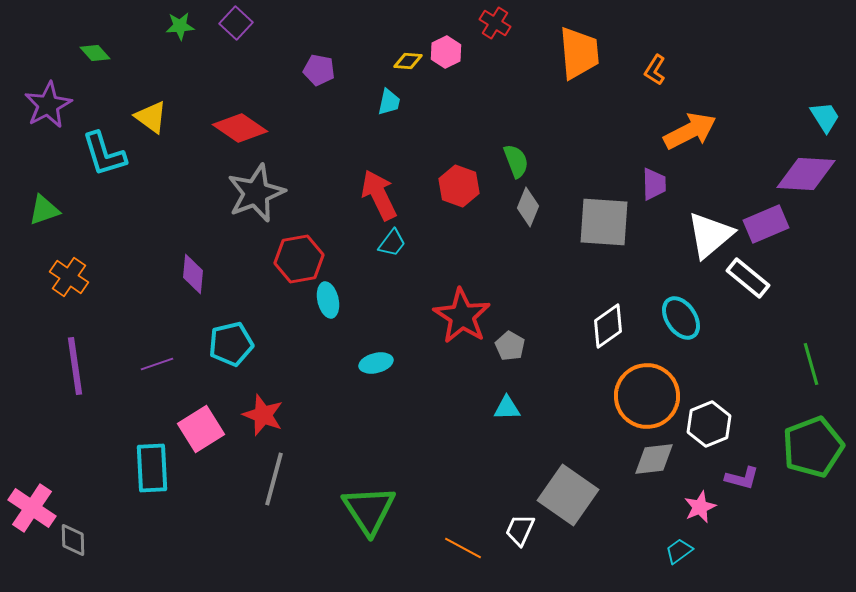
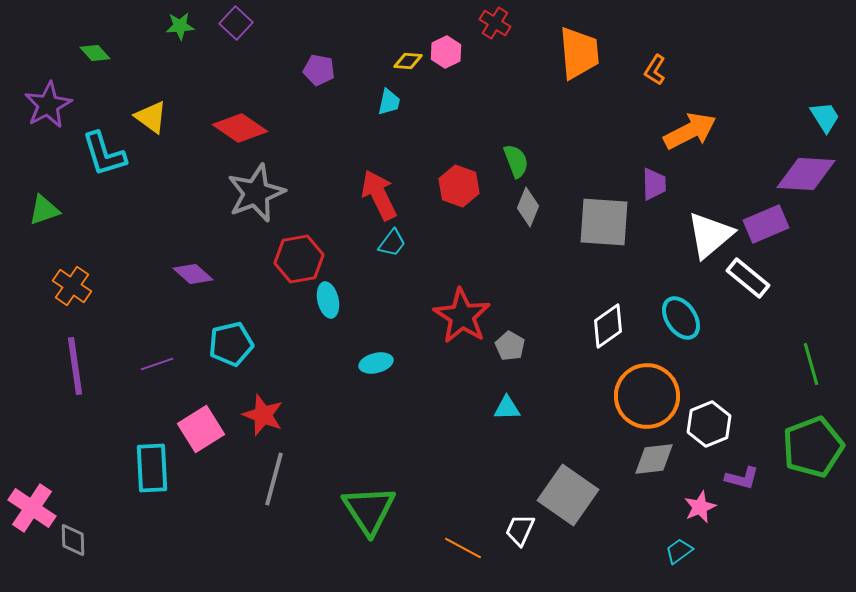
purple diamond at (193, 274): rotated 54 degrees counterclockwise
orange cross at (69, 277): moved 3 px right, 9 px down
